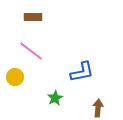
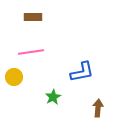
pink line: moved 1 px down; rotated 45 degrees counterclockwise
yellow circle: moved 1 px left
green star: moved 2 px left, 1 px up
